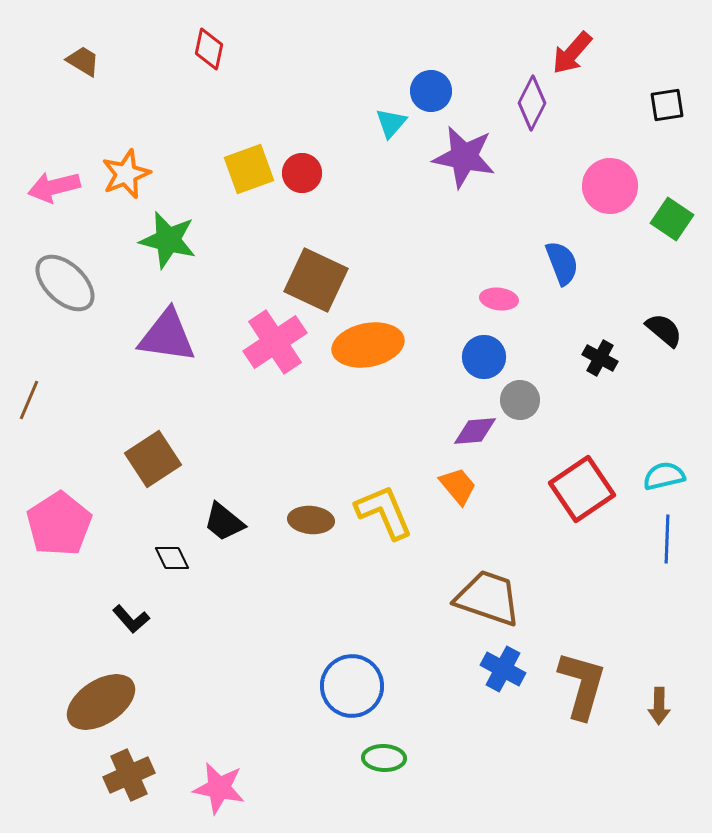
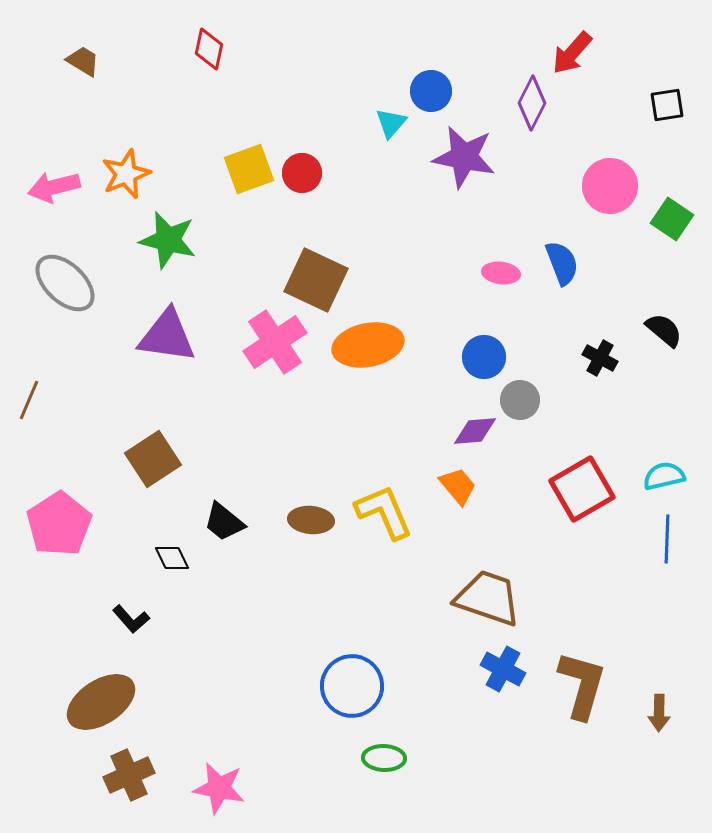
pink ellipse at (499, 299): moved 2 px right, 26 px up
red square at (582, 489): rotated 4 degrees clockwise
brown arrow at (659, 706): moved 7 px down
